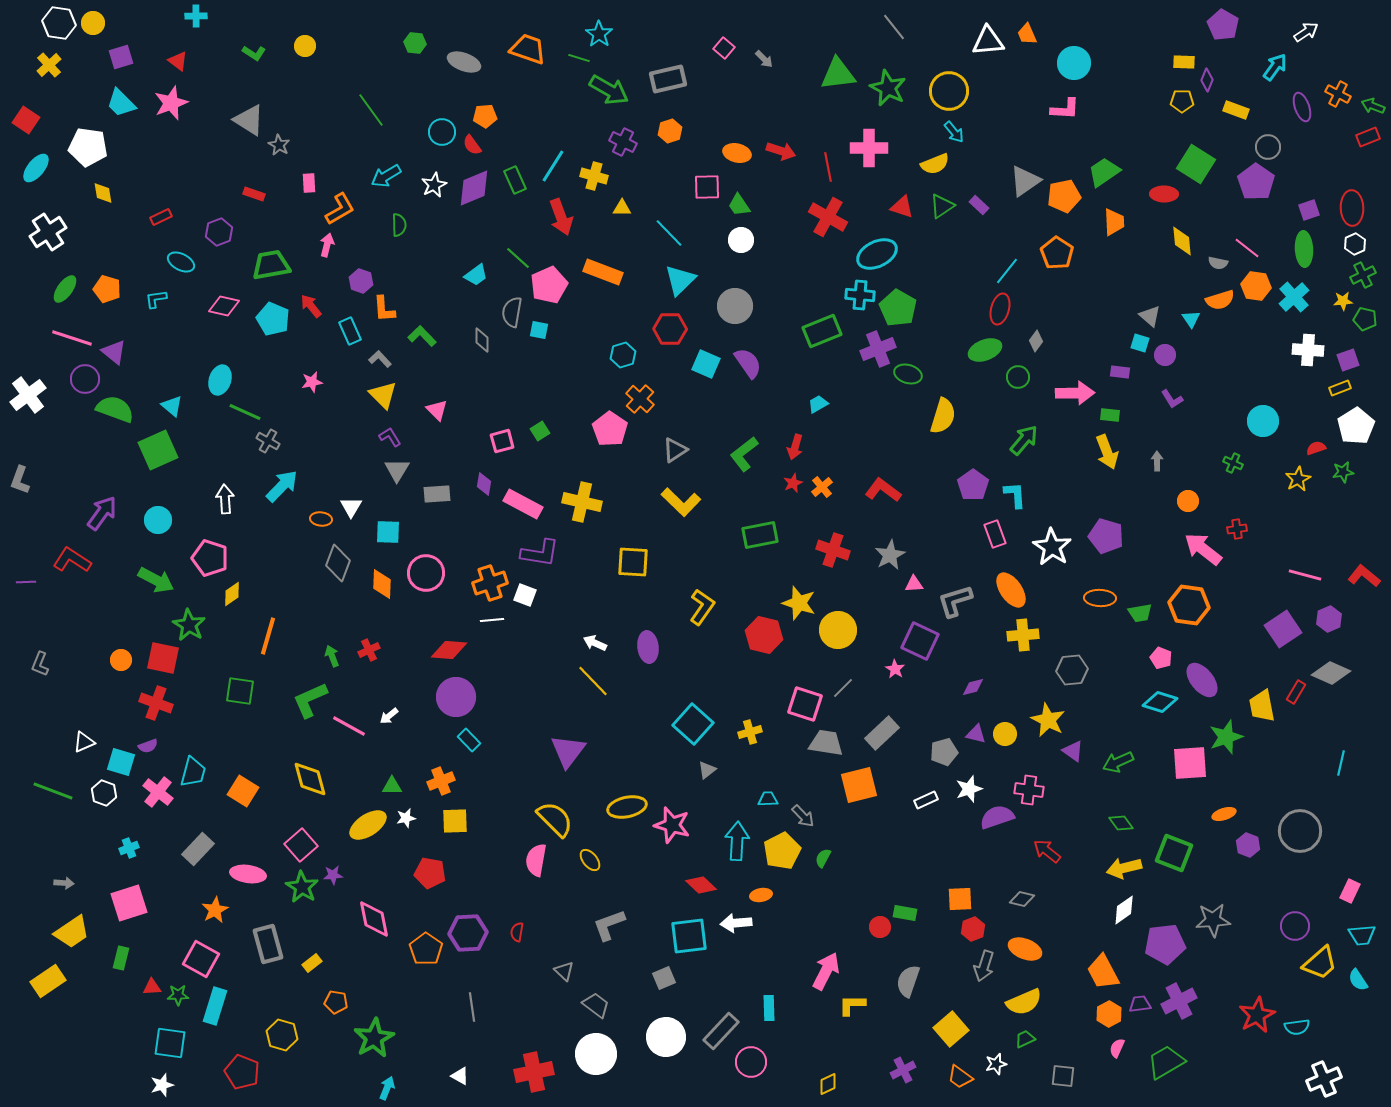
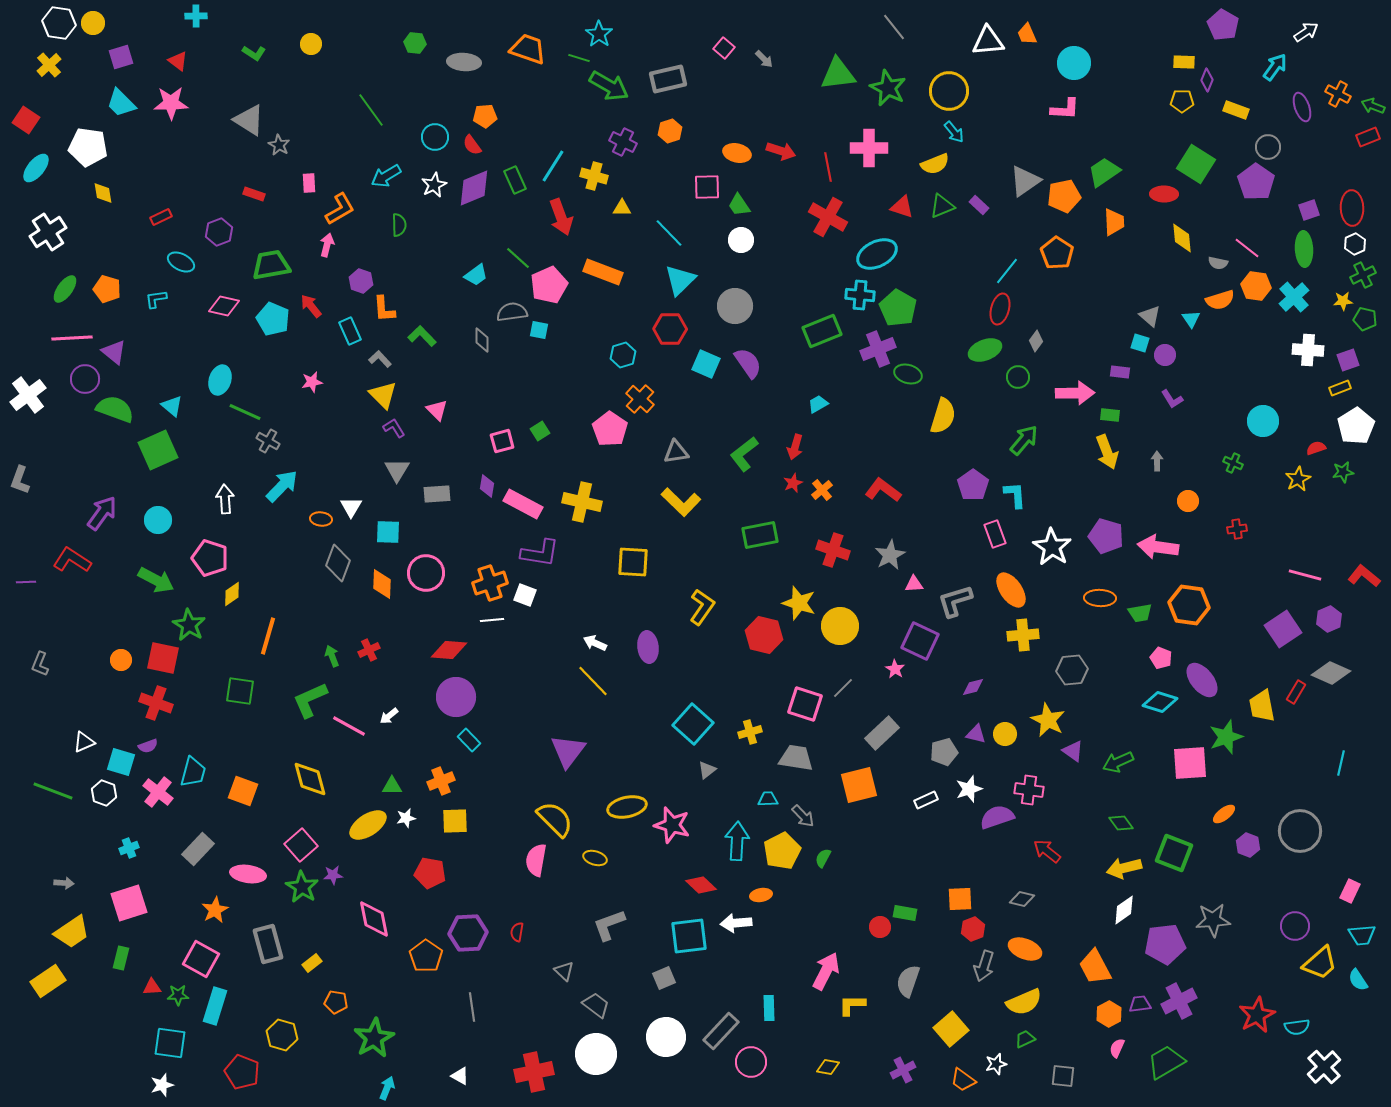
yellow circle at (305, 46): moved 6 px right, 2 px up
gray ellipse at (464, 62): rotated 16 degrees counterclockwise
green arrow at (609, 90): moved 4 px up
pink star at (171, 103): rotated 20 degrees clockwise
cyan circle at (442, 132): moved 7 px left, 5 px down
green triangle at (942, 206): rotated 12 degrees clockwise
yellow diamond at (1182, 241): moved 3 px up
gray semicircle at (512, 312): rotated 72 degrees clockwise
pink line at (72, 338): rotated 21 degrees counterclockwise
purple L-shape at (390, 437): moved 4 px right, 9 px up
gray triangle at (675, 450): moved 1 px right, 2 px down; rotated 24 degrees clockwise
purple diamond at (484, 484): moved 3 px right, 2 px down
orange cross at (822, 487): moved 3 px down
pink arrow at (1203, 549): moved 45 px left, 2 px up; rotated 30 degrees counterclockwise
yellow circle at (838, 630): moved 2 px right, 4 px up
gray trapezoid at (826, 743): moved 30 px left, 15 px down
orange square at (243, 791): rotated 12 degrees counterclockwise
orange ellipse at (1224, 814): rotated 20 degrees counterclockwise
yellow ellipse at (590, 860): moved 5 px right, 2 px up; rotated 35 degrees counterclockwise
orange pentagon at (426, 949): moved 7 px down
orange trapezoid at (1103, 972): moved 8 px left, 5 px up
orange trapezoid at (960, 1077): moved 3 px right, 3 px down
white cross at (1324, 1079): moved 12 px up; rotated 20 degrees counterclockwise
yellow diamond at (828, 1084): moved 17 px up; rotated 35 degrees clockwise
